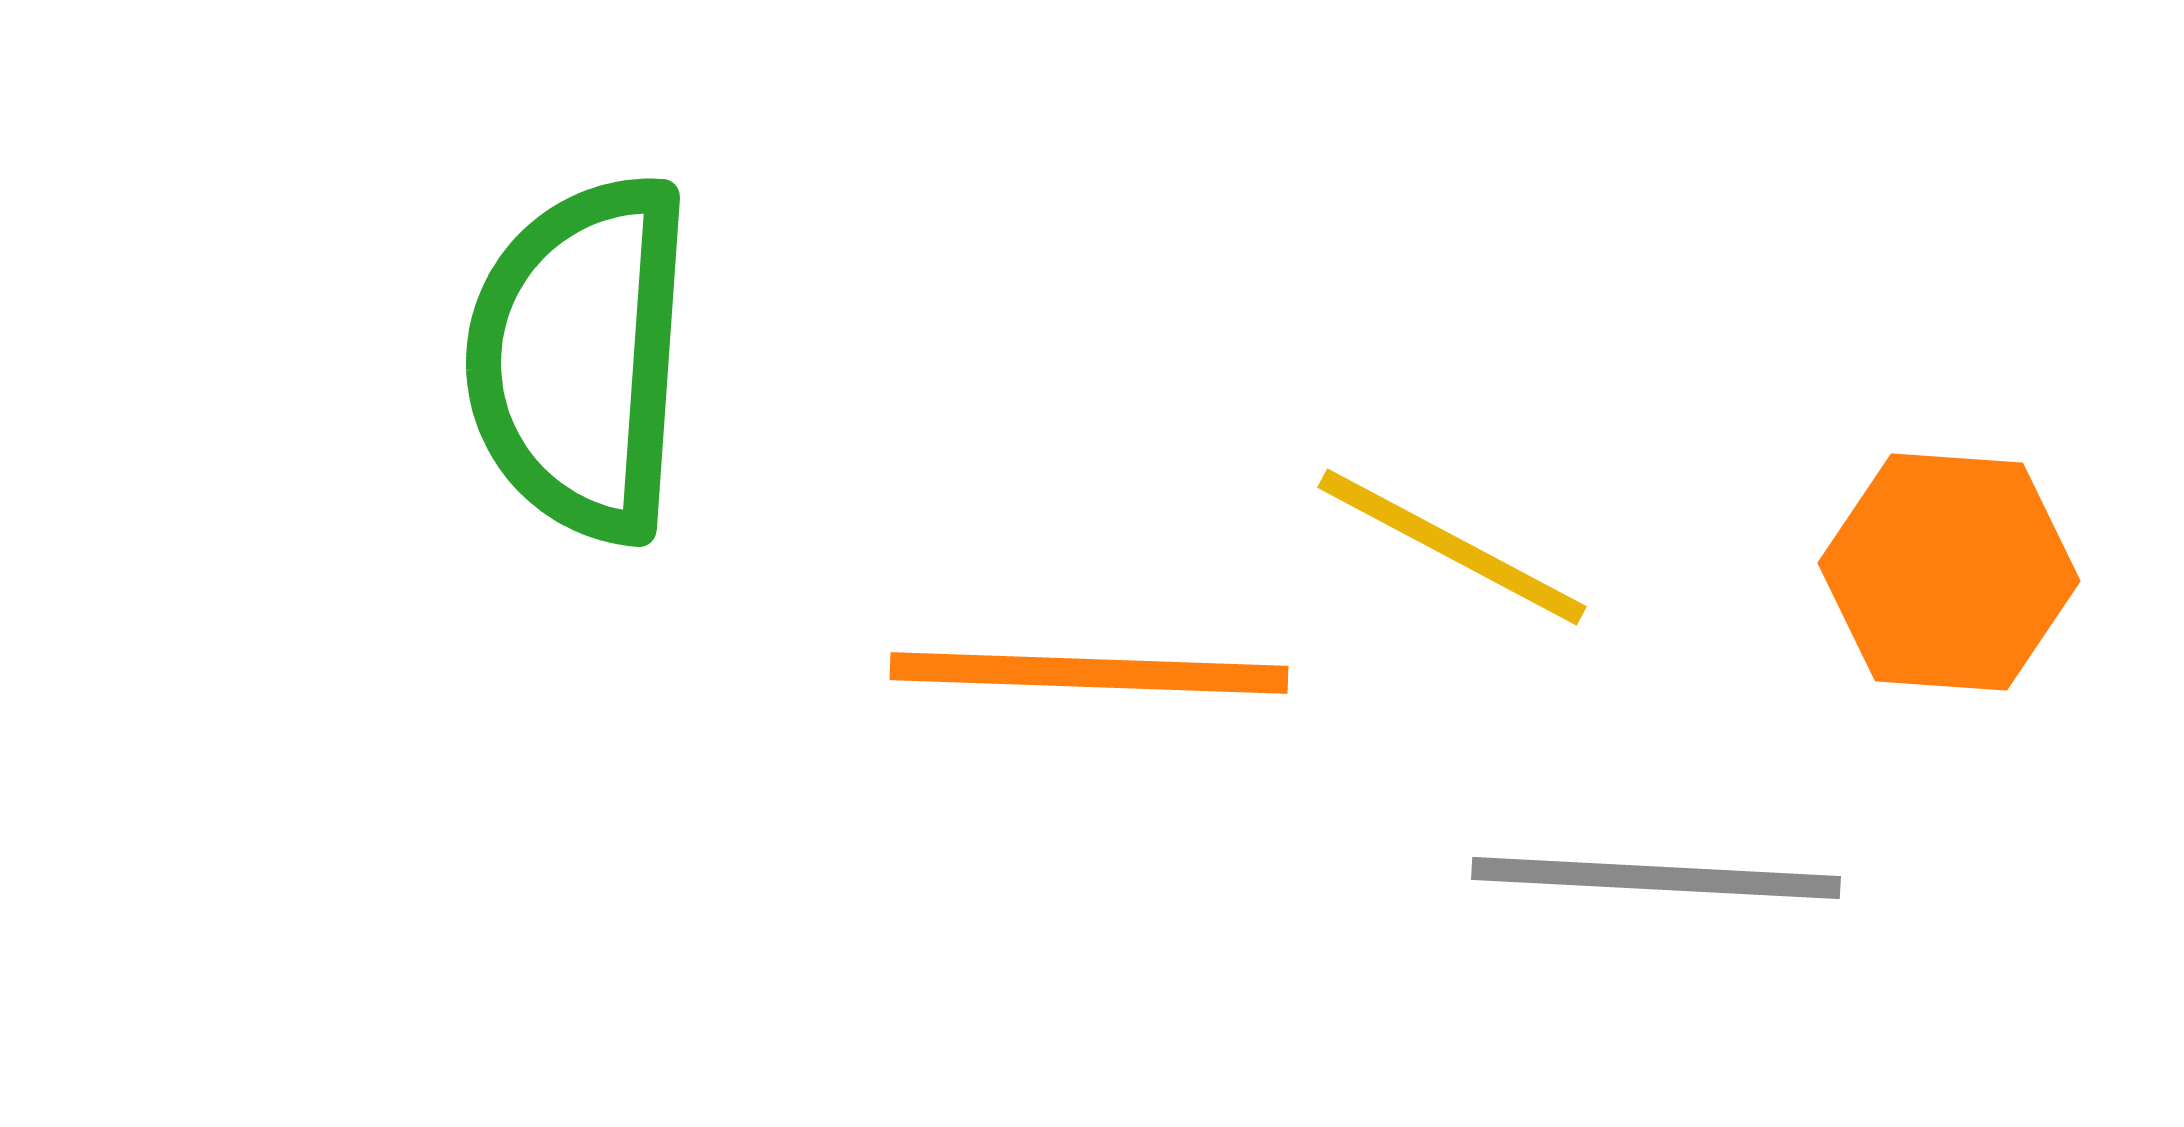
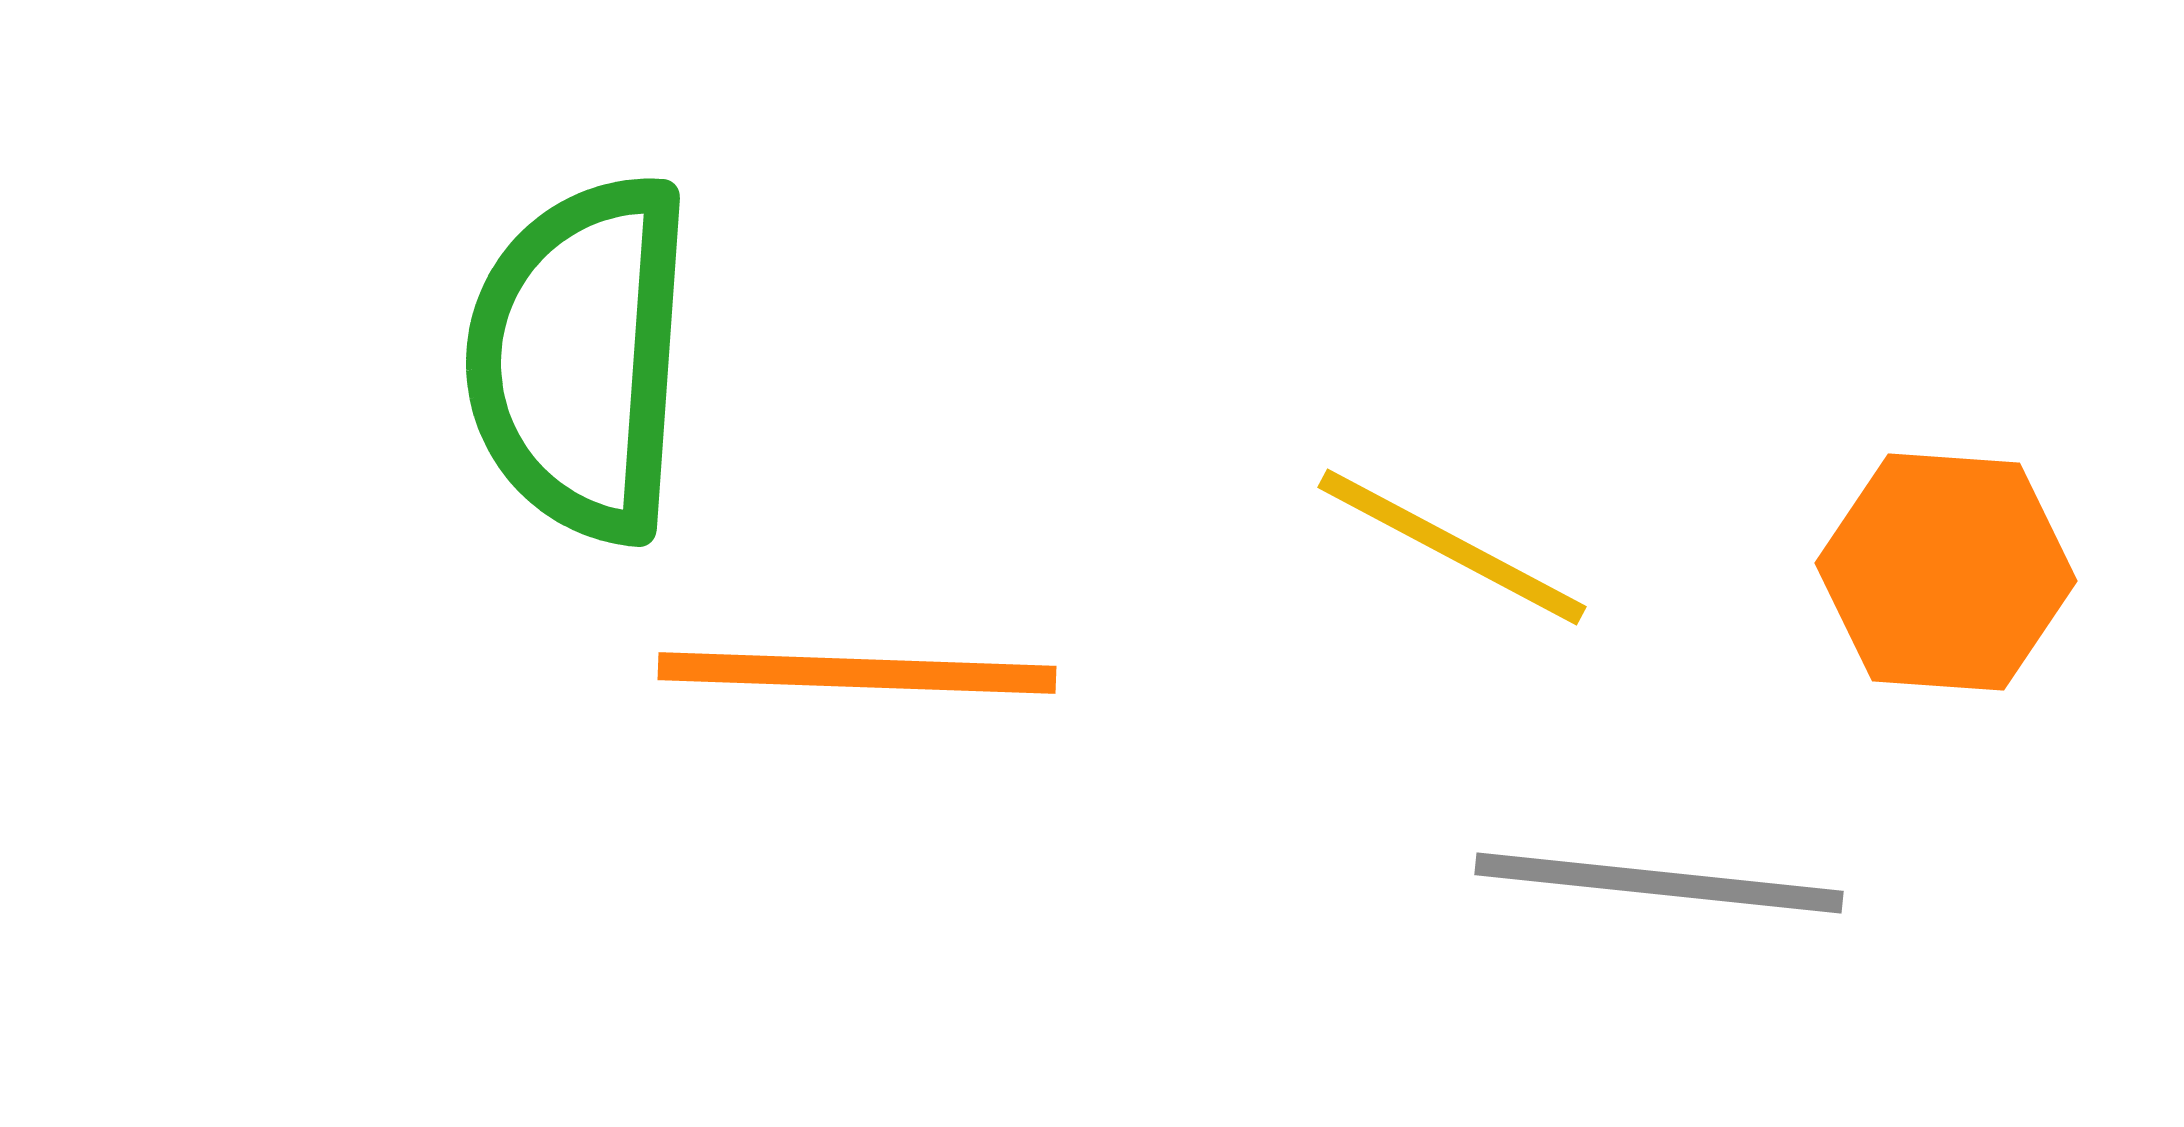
orange hexagon: moved 3 px left
orange line: moved 232 px left
gray line: moved 3 px right, 5 px down; rotated 3 degrees clockwise
